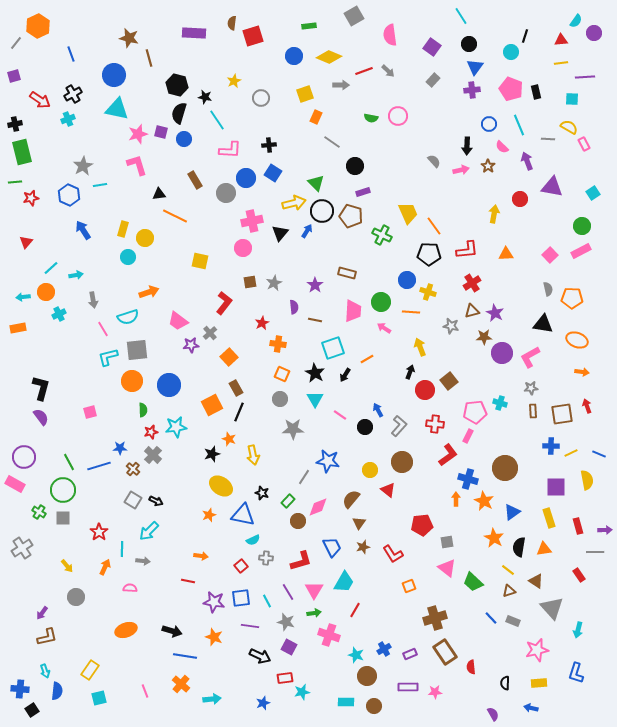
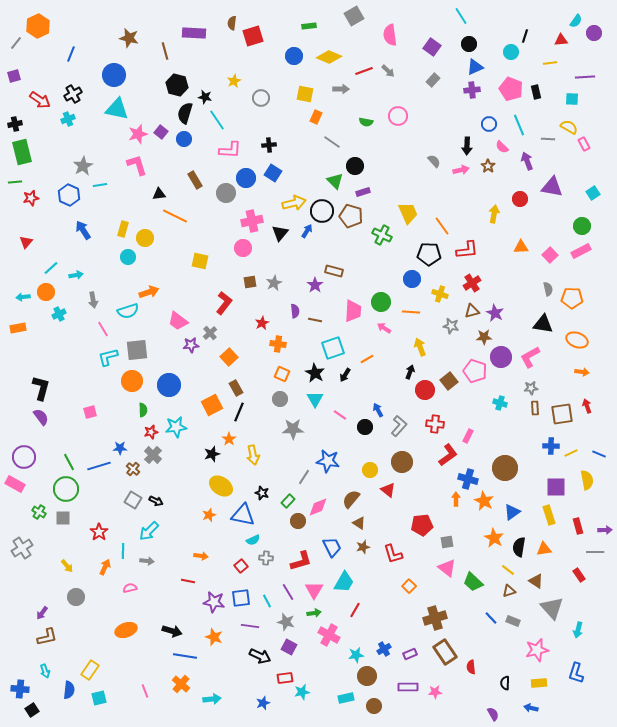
blue line at (71, 54): rotated 42 degrees clockwise
brown line at (149, 58): moved 16 px right, 7 px up
yellow line at (561, 63): moved 11 px left
blue triangle at (475, 67): rotated 30 degrees clockwise
gray arrow at (341, 85): moved 4 px down
yellow square at (305, 94): rotated 30 degrees clockwise
black semicircle at (179, 113): moved 6 px right
green semicircle at (371, 118): moved 5 px left, 4 px down
purple square at (161, 132): rotated 24 degrees clockwise
green triangle at (316, 183): moved 19 px right, 2 px up
orange line at (434, 226): moved 8 px right
orange triangle at (506, 254): moved 15 px right, 7 px up
brown rectangle at (347, 273): moved 13 px left, 2 px up
blue circle at (407, 280): moved 5 px right, 1 px up
yellow cross at (428, 292): moved 12 px right, 2 px down
purple semicircle at (294, 307): moved 1 px right, 4 px down
cyan semicircle at (128, 317): moved 6 px up
purple circle at (502, 353): moved 1 px left, 4 px down
brown rectangle at (533, 411): moved 2 px right, 3 px up
pink pentagon at (475, 412): moved 41 px up; rotated 25 degrees clockwise
orange star at (229, 439): rotated 16 degrees clockwise
green circle at (63, 490): moved 3 px right, 1 px up
yellow rectangle at (549, 518): moved 3 px up
brown triangle at (359, 523): rotated 32 degrees counterclockwise
cyan line at (122, 549): moved 1 px right, 2 px down
red L-shape at (393, 554): rotated 15 degrees clockwise
gray arrow at (143, 561): moved 4 px right
orange square at (409, 586): rotated 24 degrees counterclockwise
pink semicircle at (130, 588): rotated 16 degrees counterclockwise
pink cross at (329, 635): rotated 10 degrees clockwise
cyan star at (356, 655): rotated 28 degrees counterclockwise
blue semicircle at (57, 691): moved 12 px right, 1 px up
cyan rectangle at (346, 702): moved 4 px up; rotated 14 degrees counterclockwise
